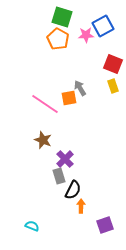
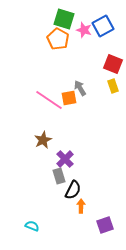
green square: moved 2 px right, 2 px down
pink star: moved 2 px left, 5 px up; rotated 21 degrees clockwise
pink line: moved 4 px right, 4 px up
brown star: rotated 24 degrees clockwise
